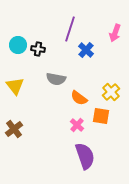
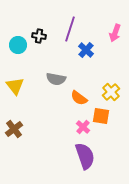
black cross: moved 1 px right, 13 px up
pink cross: moved 6 px right, 2 px down
